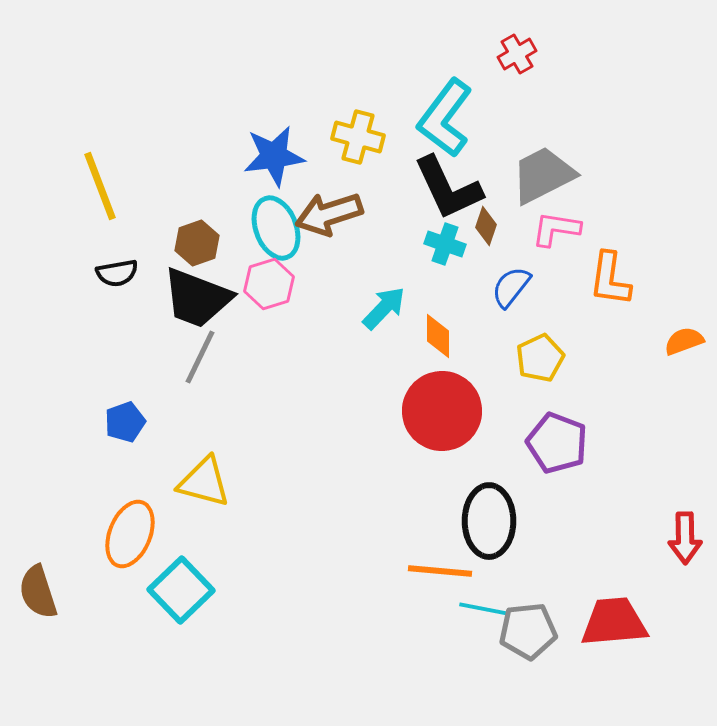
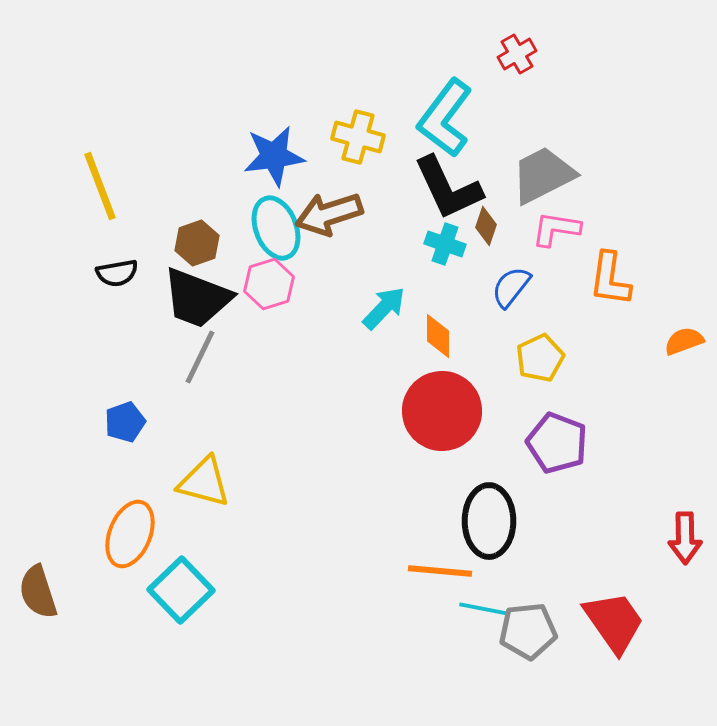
red trapezoid: rotated 60 degrees clockwise
